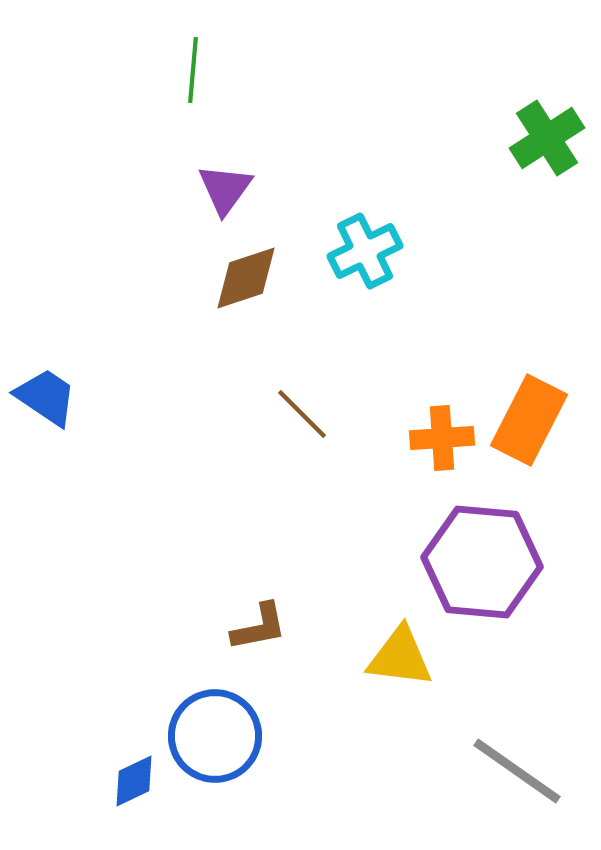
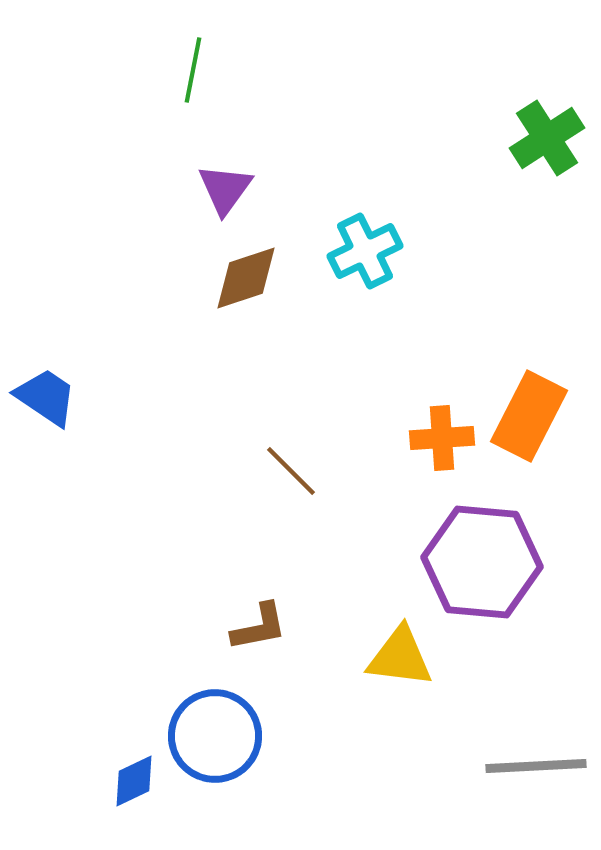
green line: rotated 6 degrees clockwise
brown line: moved 11 px left, 57 px down
orange rectangle: moved 4 px up
gray line: moved 19 px right, 5 px up; rotated 38 degrees counterclockwise
